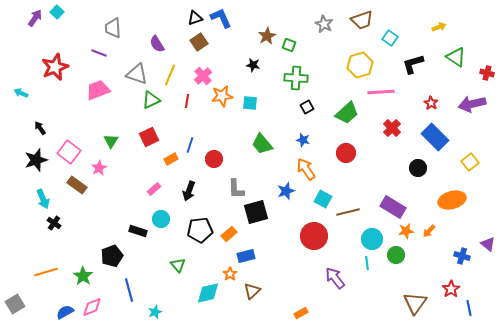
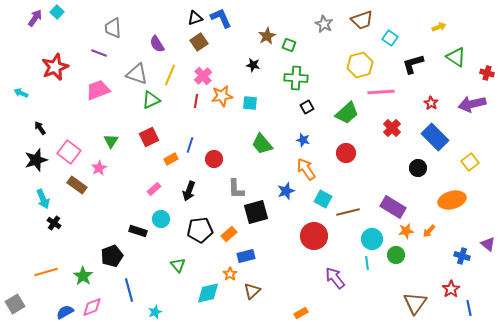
red line at (187, 101): moved 9 px right
